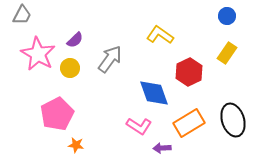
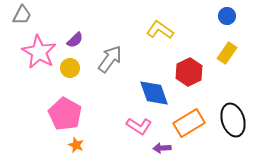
yellow L-shape: moved 5 px up
pink star: moved 1 px right, 2 px up
pink pentagon: moved 8 px right; rotated 16 degrees counterclockwise
orange star: rotated 14 degrees clockwise
